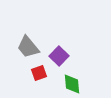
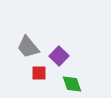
red square: rotated 21 degrees clockwise
green diamond: rotated 15 degrees counterclockwise
